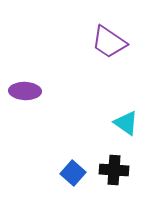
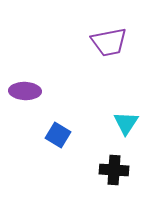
purple trapezoid: rotated 45 degrees counterclockwise
cyan triangle: rotated 28 degrees clockwise
blue square: moved 15 px left, 38 px up; rotated 10 degrees counterclockwise
